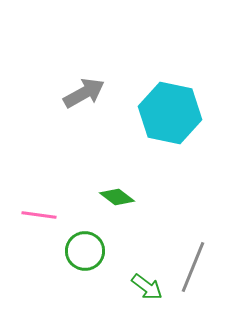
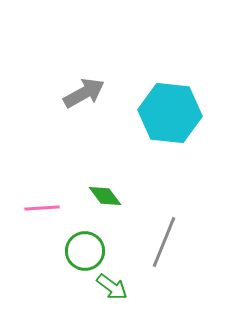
cyan hexagon: rotated 6 degrees counterclockwise
green diamond: moved 12 px left, 1 px up; rotated 16 degrees clockwise
pink line: moved 3 px right, 7 px up; rotated 12 degrees counterclockwise
gray line: moved 29 px left, 25 px up
green arrow: moved 35 px left
